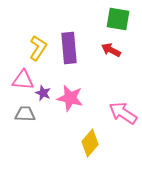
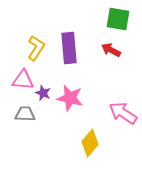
yellow L-shape: moved 2 px left
